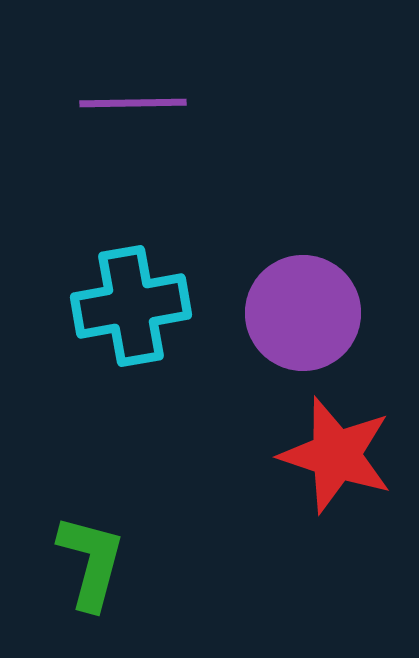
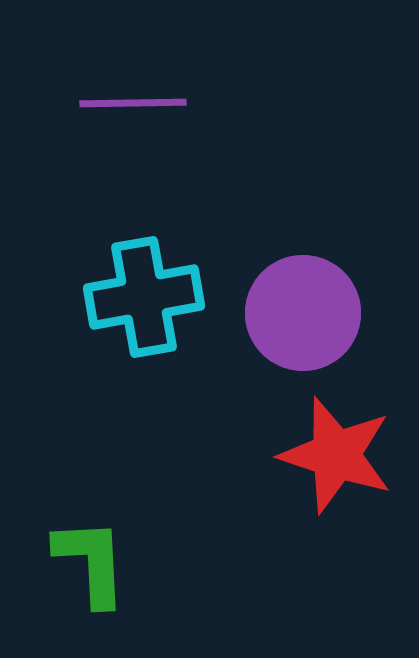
cyan cross: moved 13 px right, 9 px up
green L-shape: rotated 18 degrees counterclockwise
